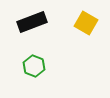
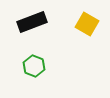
yellow square: moved 1 px right, 1 px down
